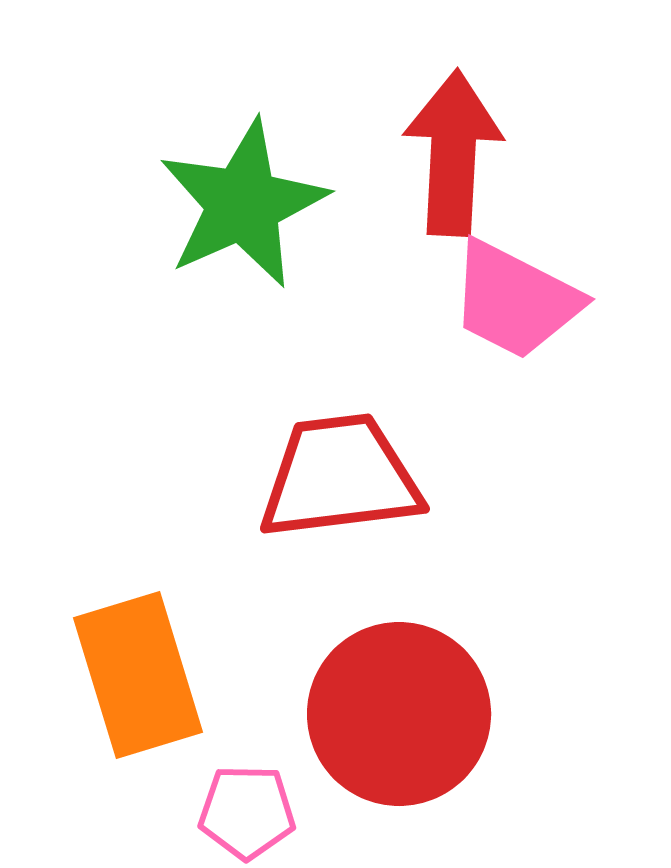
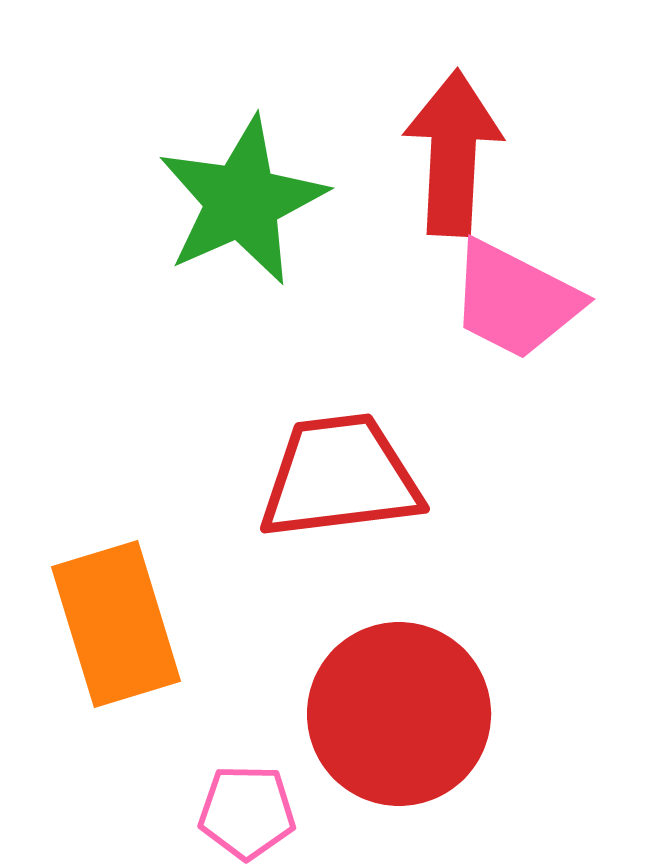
green star: moved 1 px left, 3 px up
orange rectangle: moved 22 px left, 51 px up
